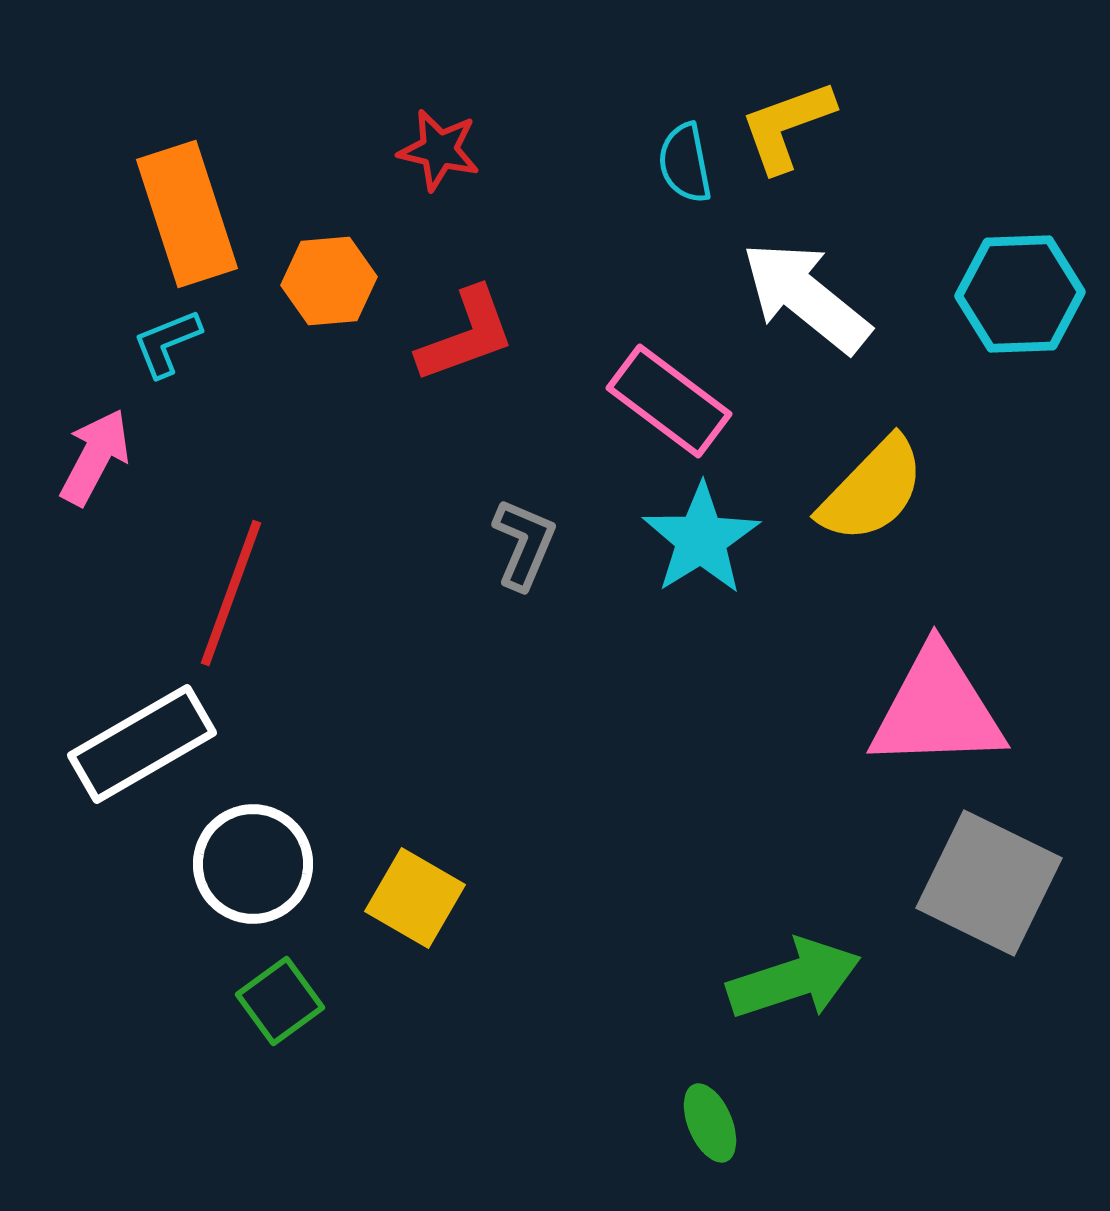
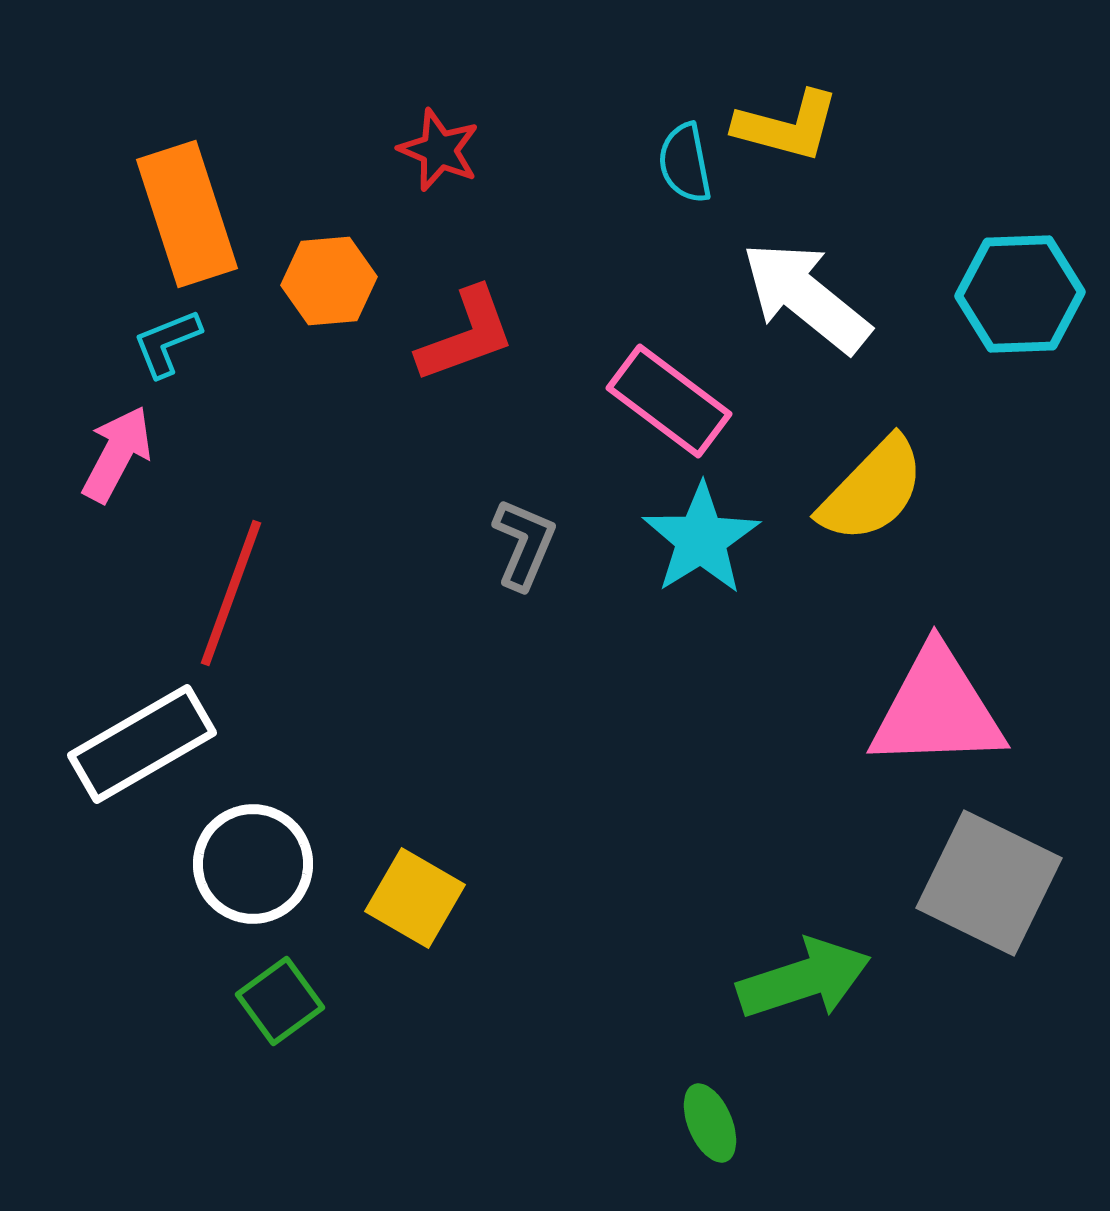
yellow L-shape: rotated 145 degrees counterclockwise
red star: rotated 10 degrees clockwise
pink arrow: moved 22 px right, 3 px up
green arrow: moved 10 px right
